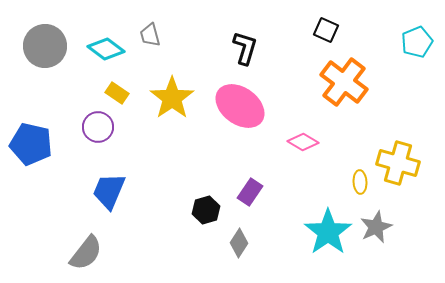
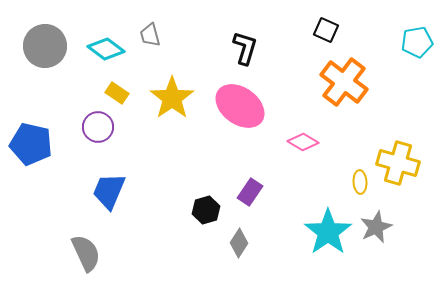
cyan pentagon: rotated 12 degrees clockwise
gray semicircle: rotated 63 degrees counterclockwise
